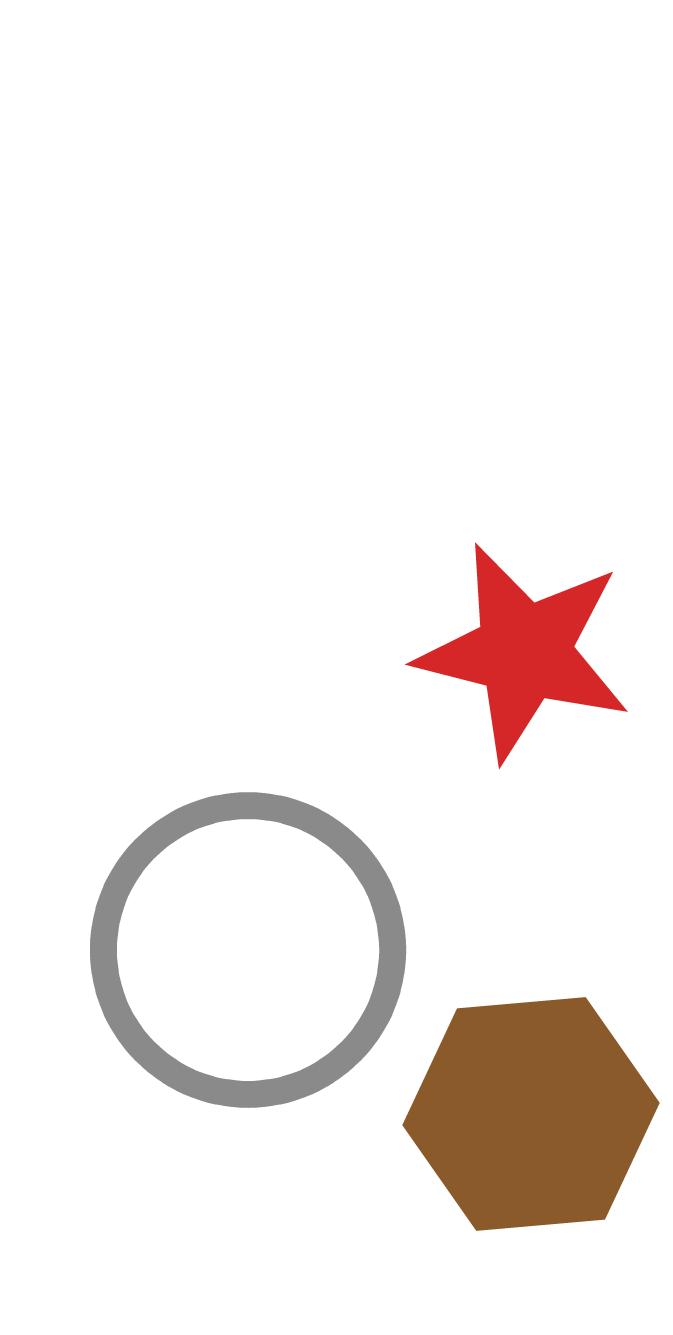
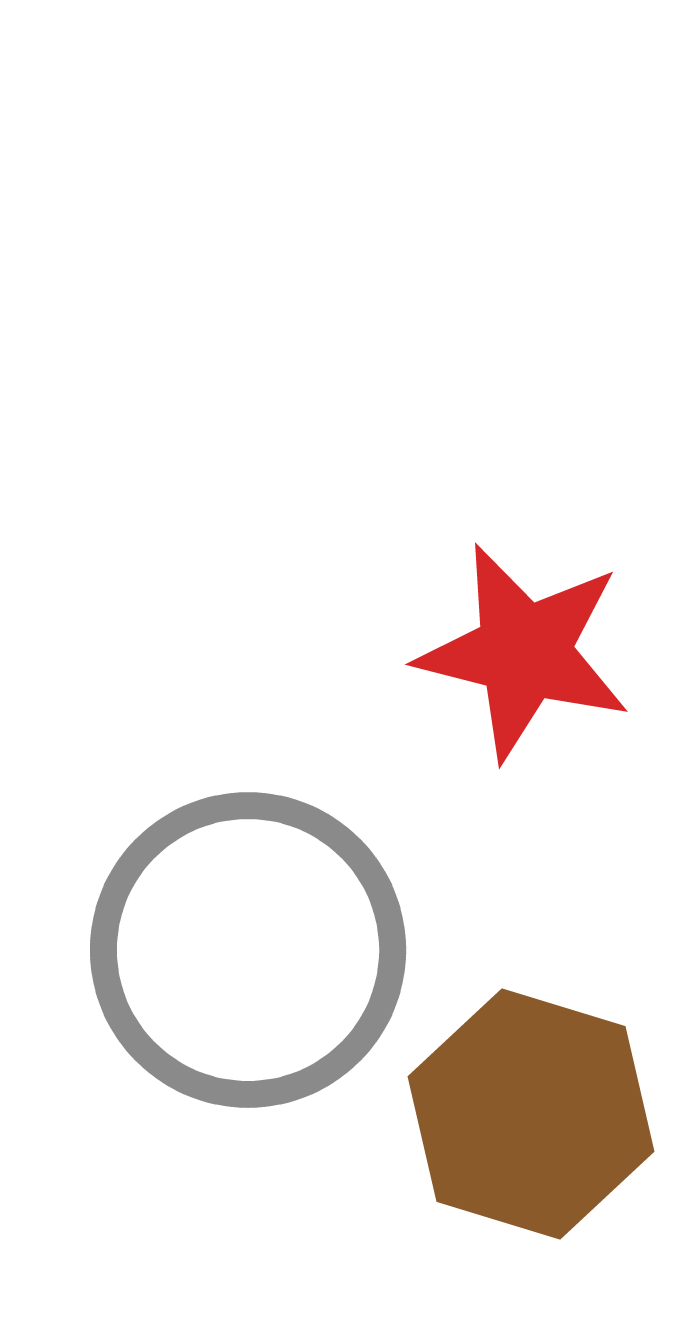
brown hexagon: rotated 22 degrees clockwise
